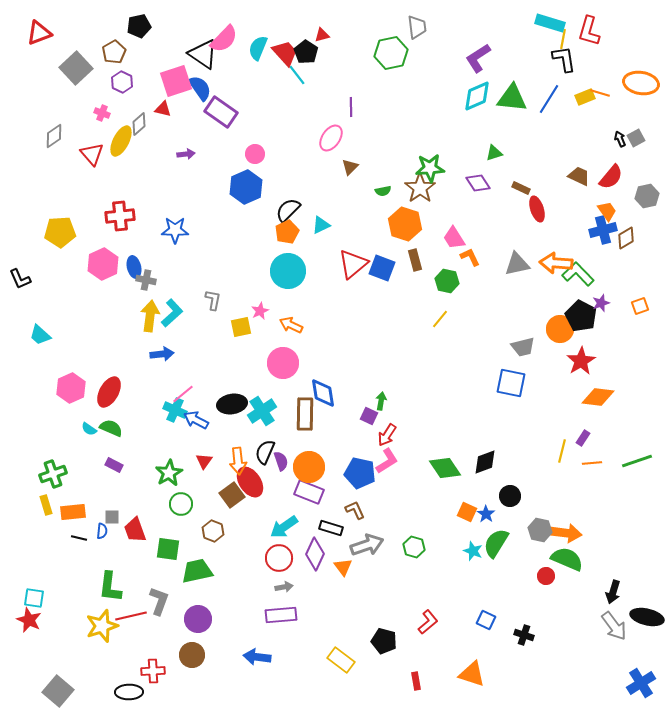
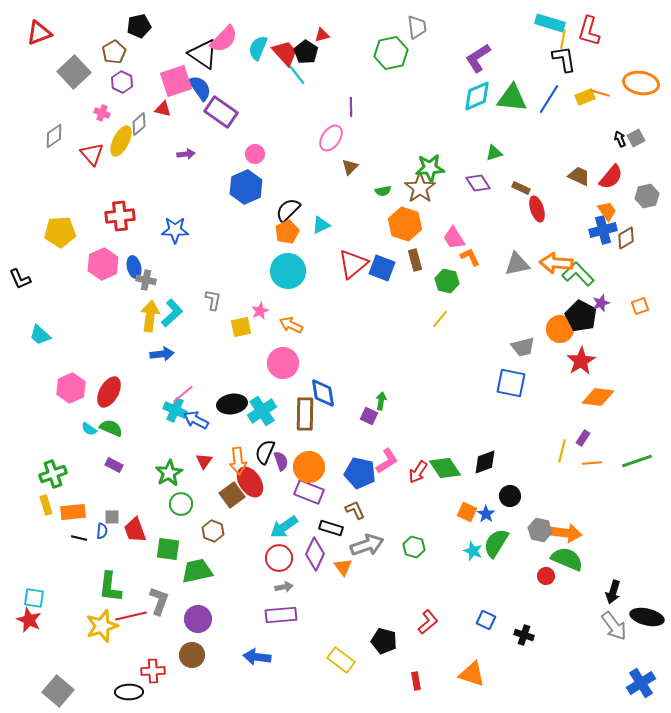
gray square at (76, 68): moved 2 px left, 4 px down
red arrow at (387, 435): moved 31 px right, 37 px down
